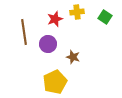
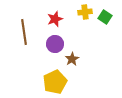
yellow cross: moved 8 px right
purple circle: moved 7 px right
brown star: moved 1 px left, 2 px down; rotated 24 degrees clockwise
